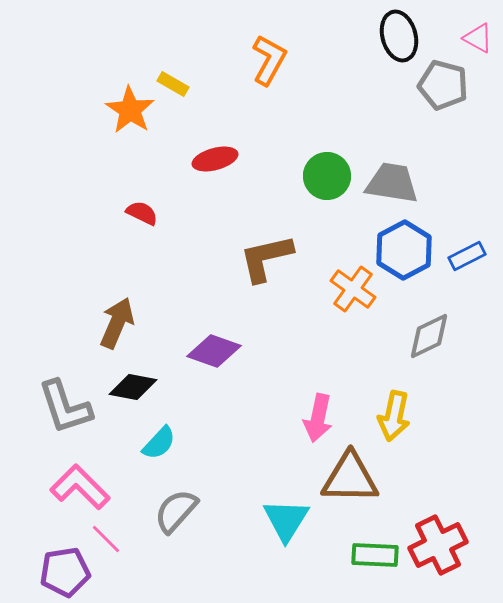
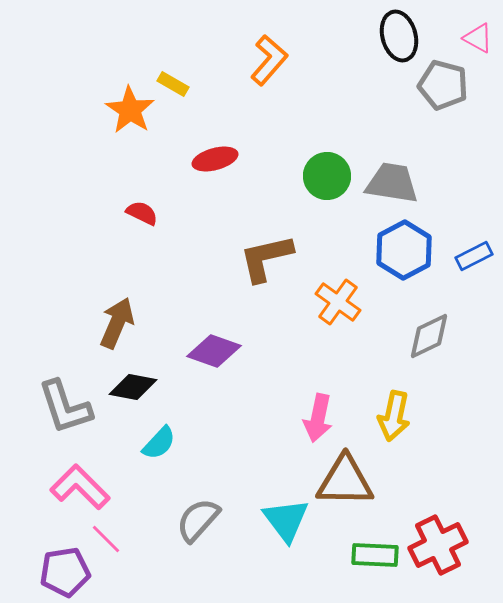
orange L-shape: rotated 12 degrees clockwise
blue rectangle: moved 7 px right
orange cross: moved 15 px left, 13 px down
brown triangle: moved 5 px left, 3 px down
gray semicircle: moved 22 px right, 9 px down
cyan triangle: rotated 9 degrees counterclockwise
